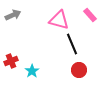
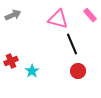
pink triangle: moved 1 px left, 1 px up
red circle: moved 1 px left, 1 px down
